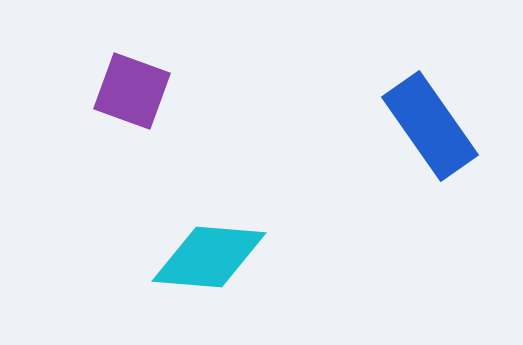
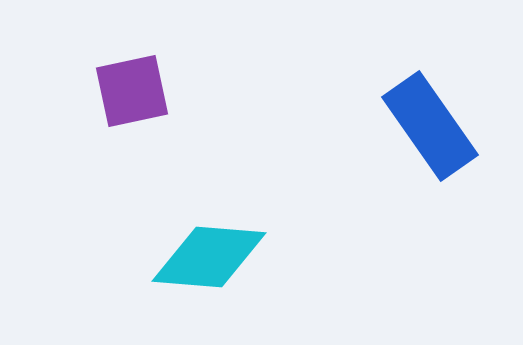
purple square: rotated 32 degrees counterclockwise
